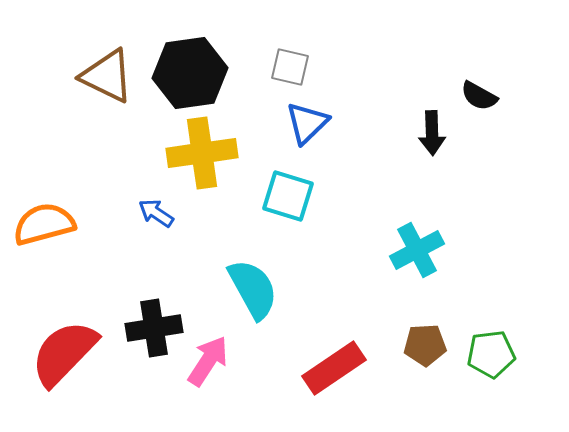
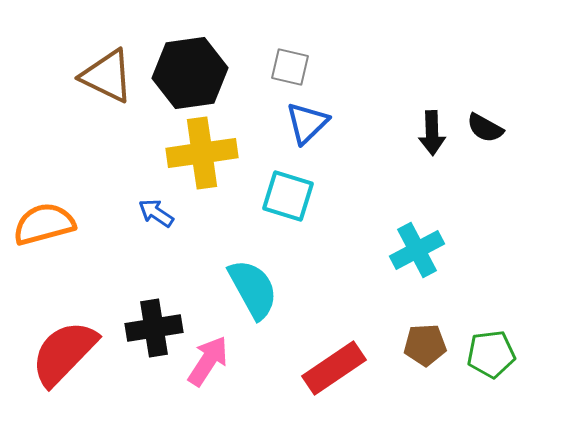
black semicircle: moved 6 px right, 32 px down
